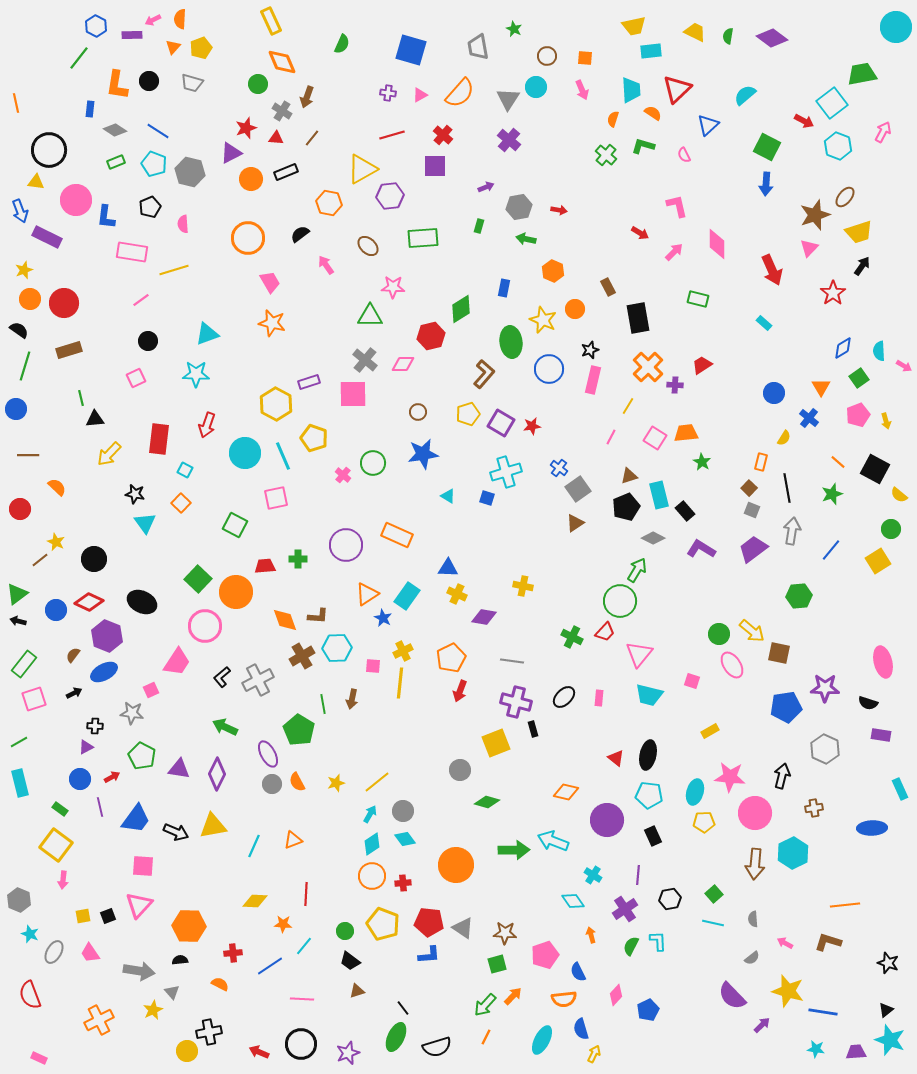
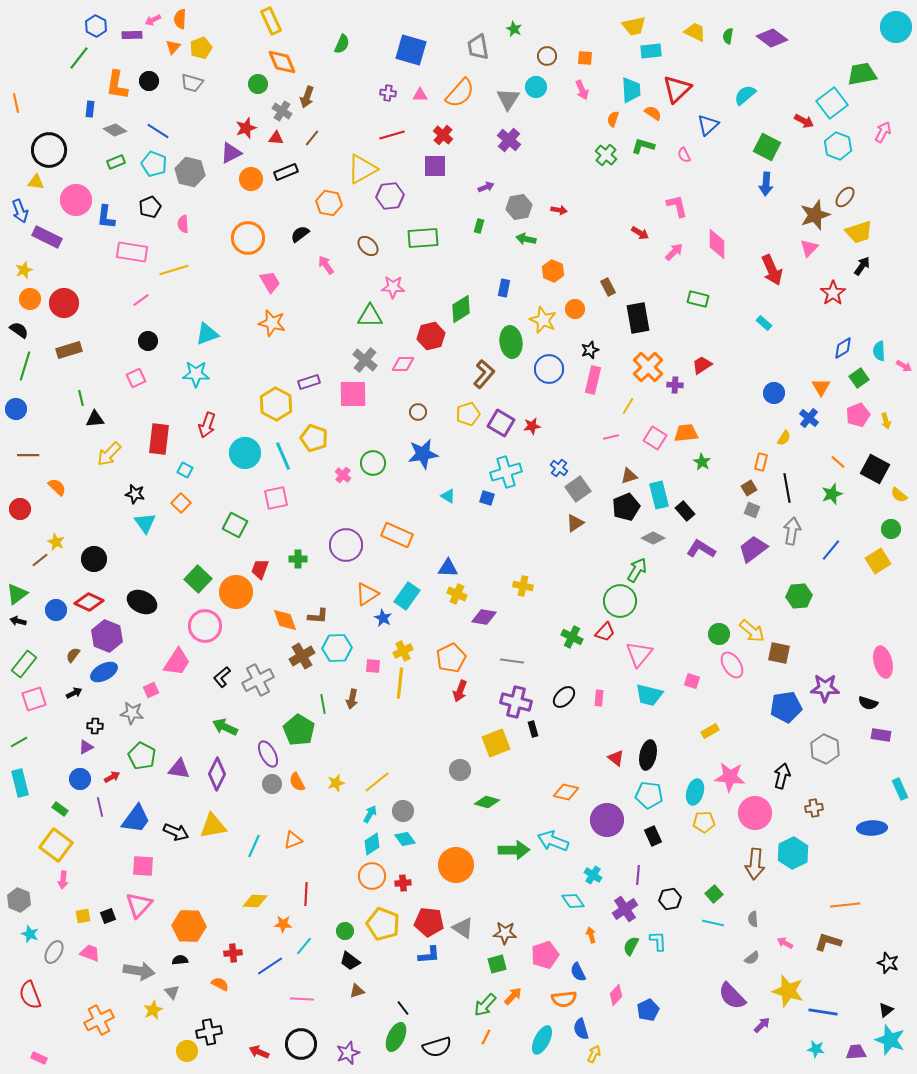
pink triangle at (420, 95): rotated 28 degrees clockwise
pink line at (611, 437): rotated 49 degrees clockwise
brown square at (749, 488): rotated 14 degrees clockwise
red trapezoid at (265, 566): moved 5 px left, 3 px down; rotated 65 degrees counterclockwise
pink trapezoid at (90, 953): rotated 145 degrees clockwise
